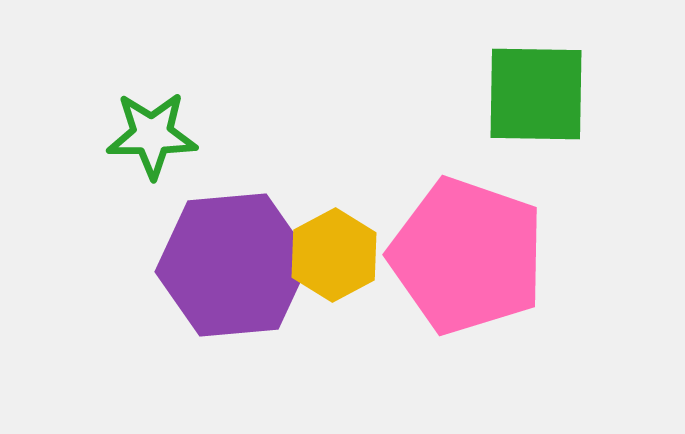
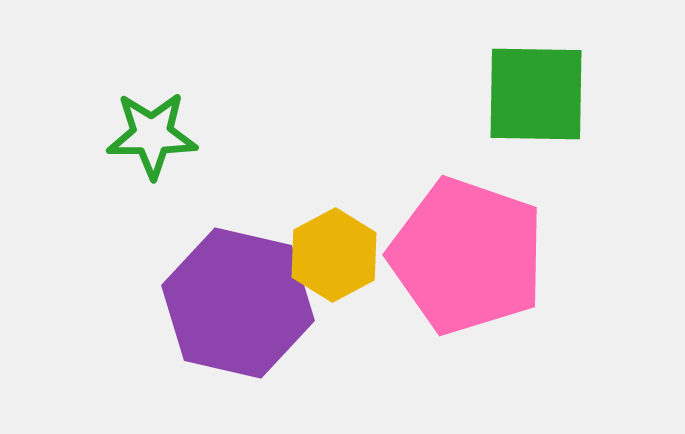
purple hexagon: moved 5 px right, 38 px down; rotated 18 degrees clockwise
